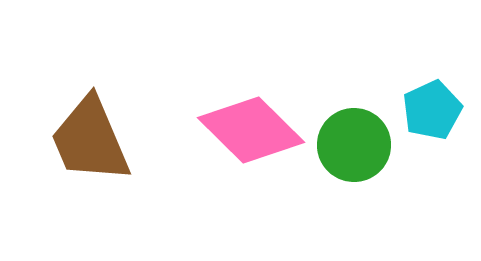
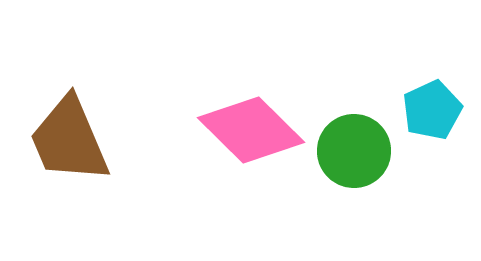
brown trapezoid: moved 21 px left
green circle: moved 6 px down
